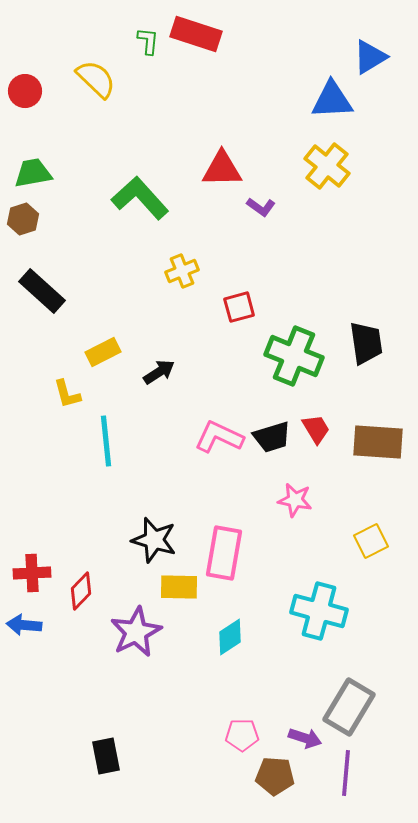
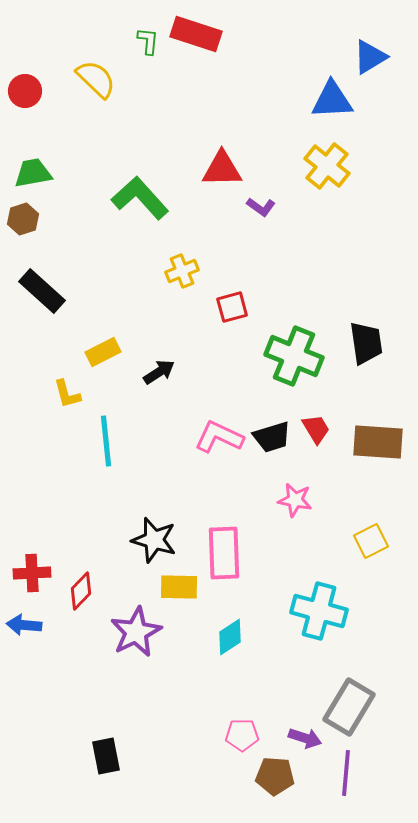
red square at (239, 307): moved 7 px left
pink rectangle at (224, 553): rotated 12 degrees counterclockwise
